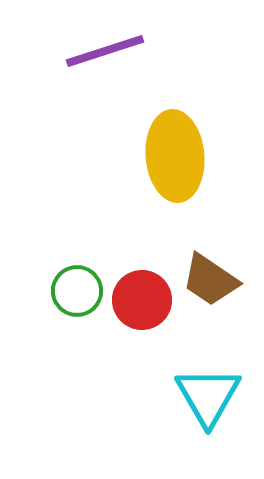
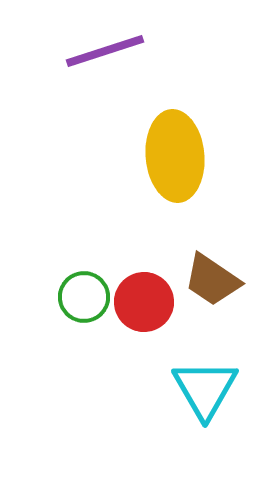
brown trapezoid: moved 2 px right
green circle: moved 7 px right, 6 px down
red circle: moved 2 px right, 2 px down
cyan triangle: moved 3 px left, 7 px up
